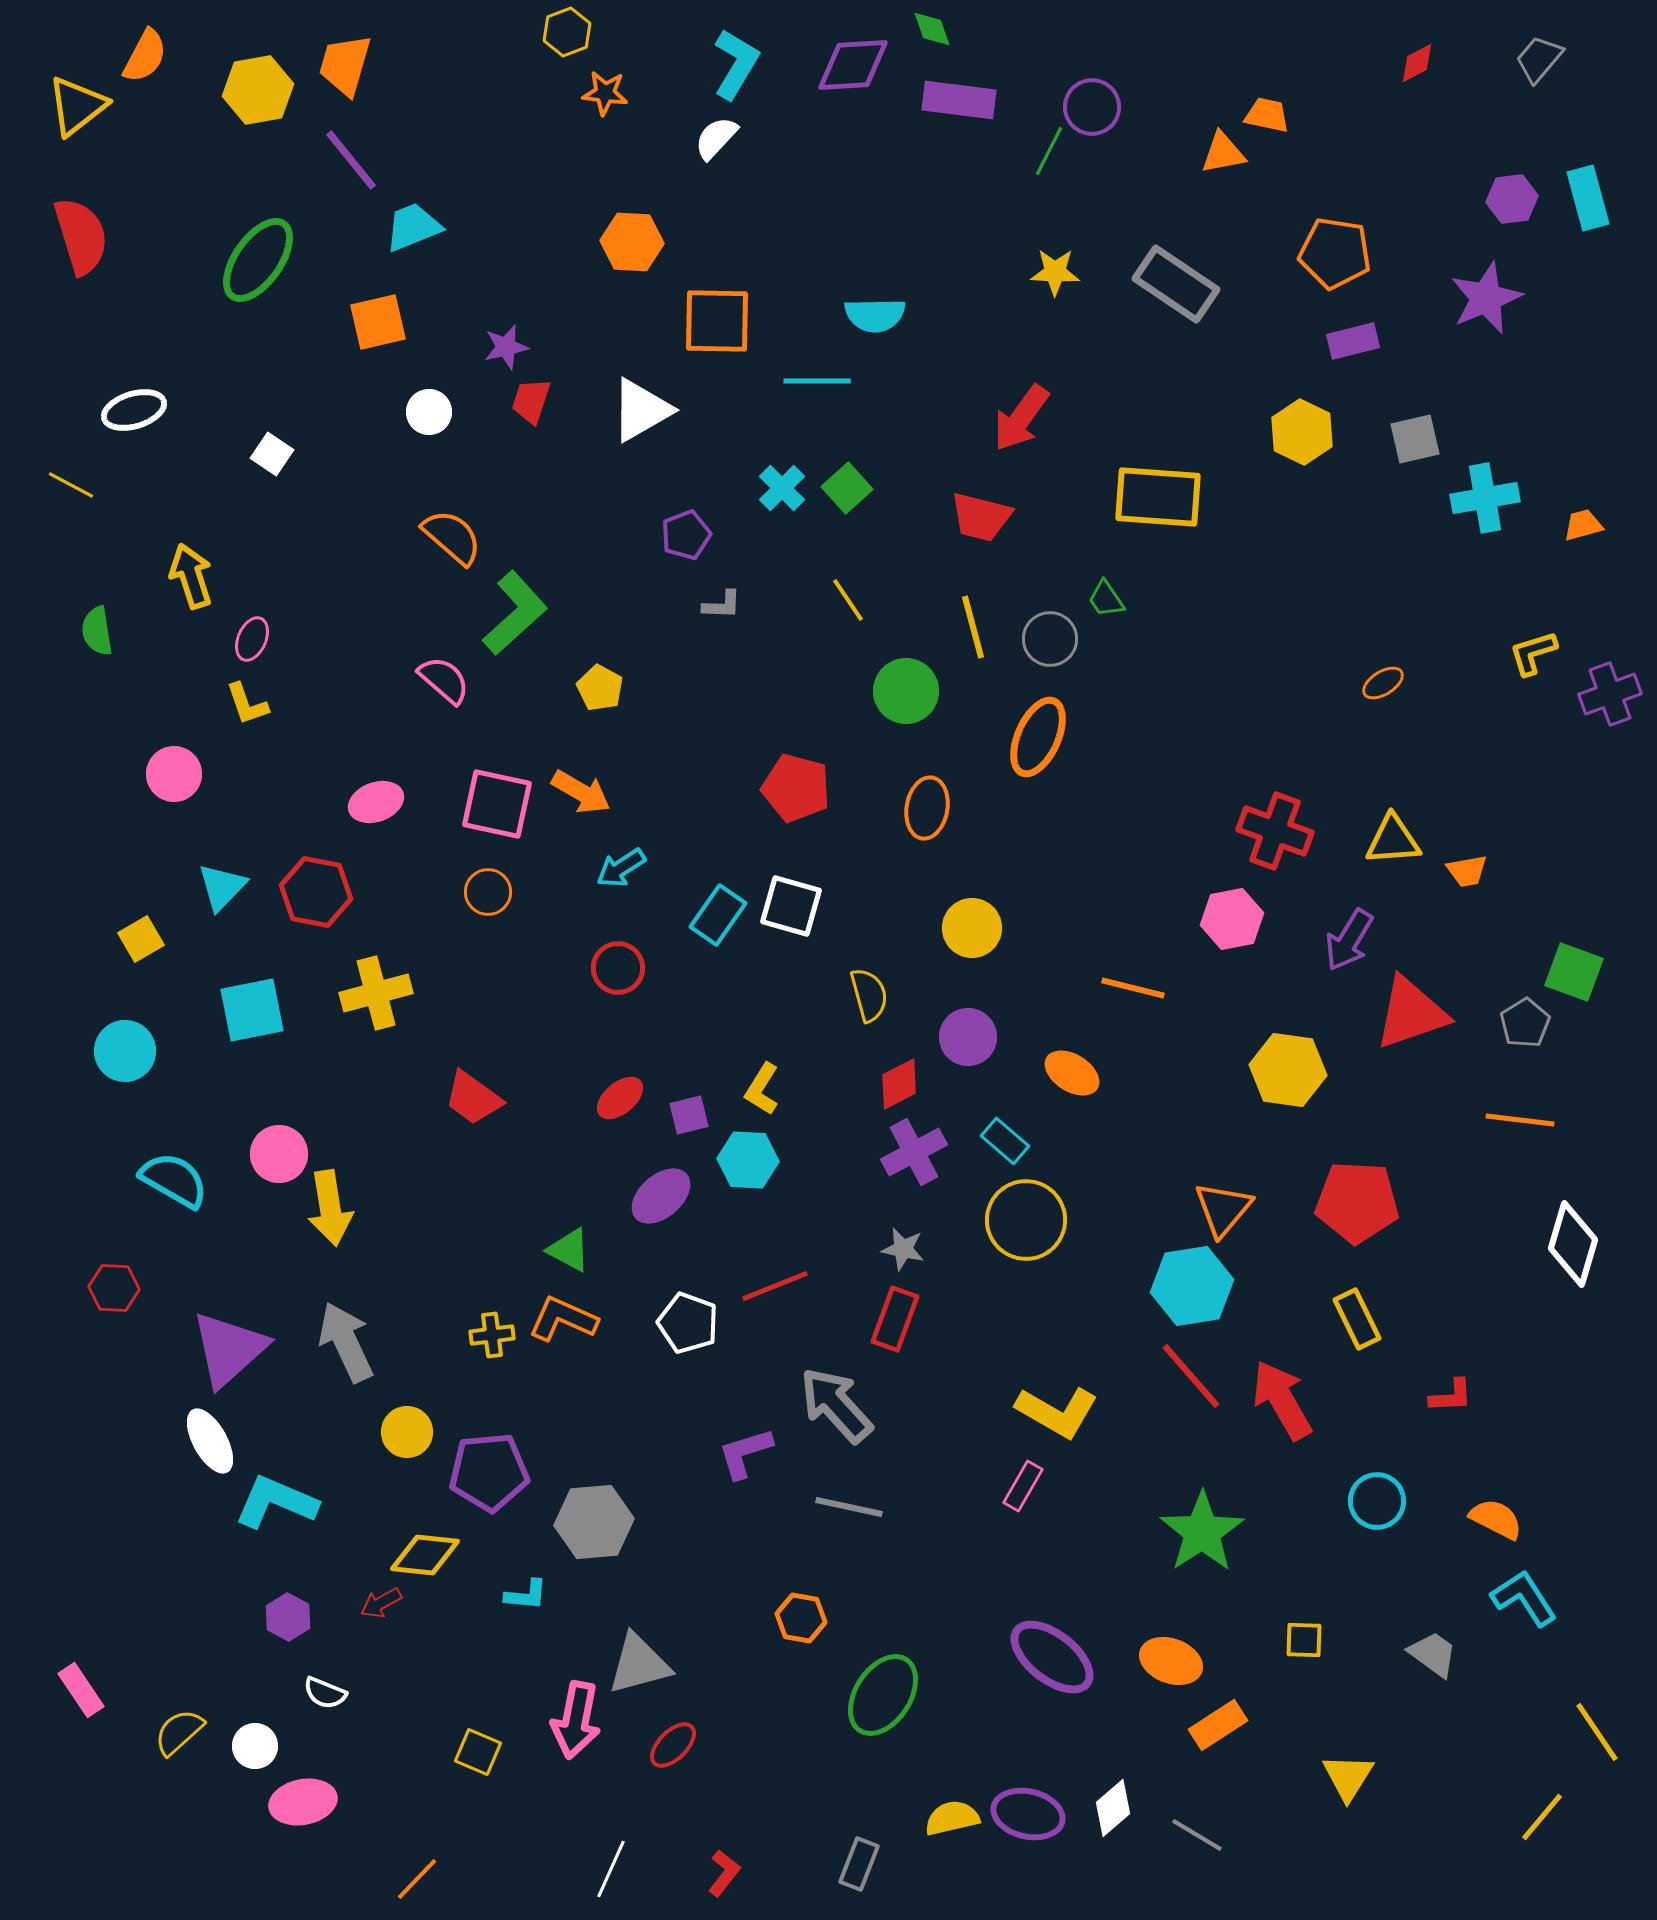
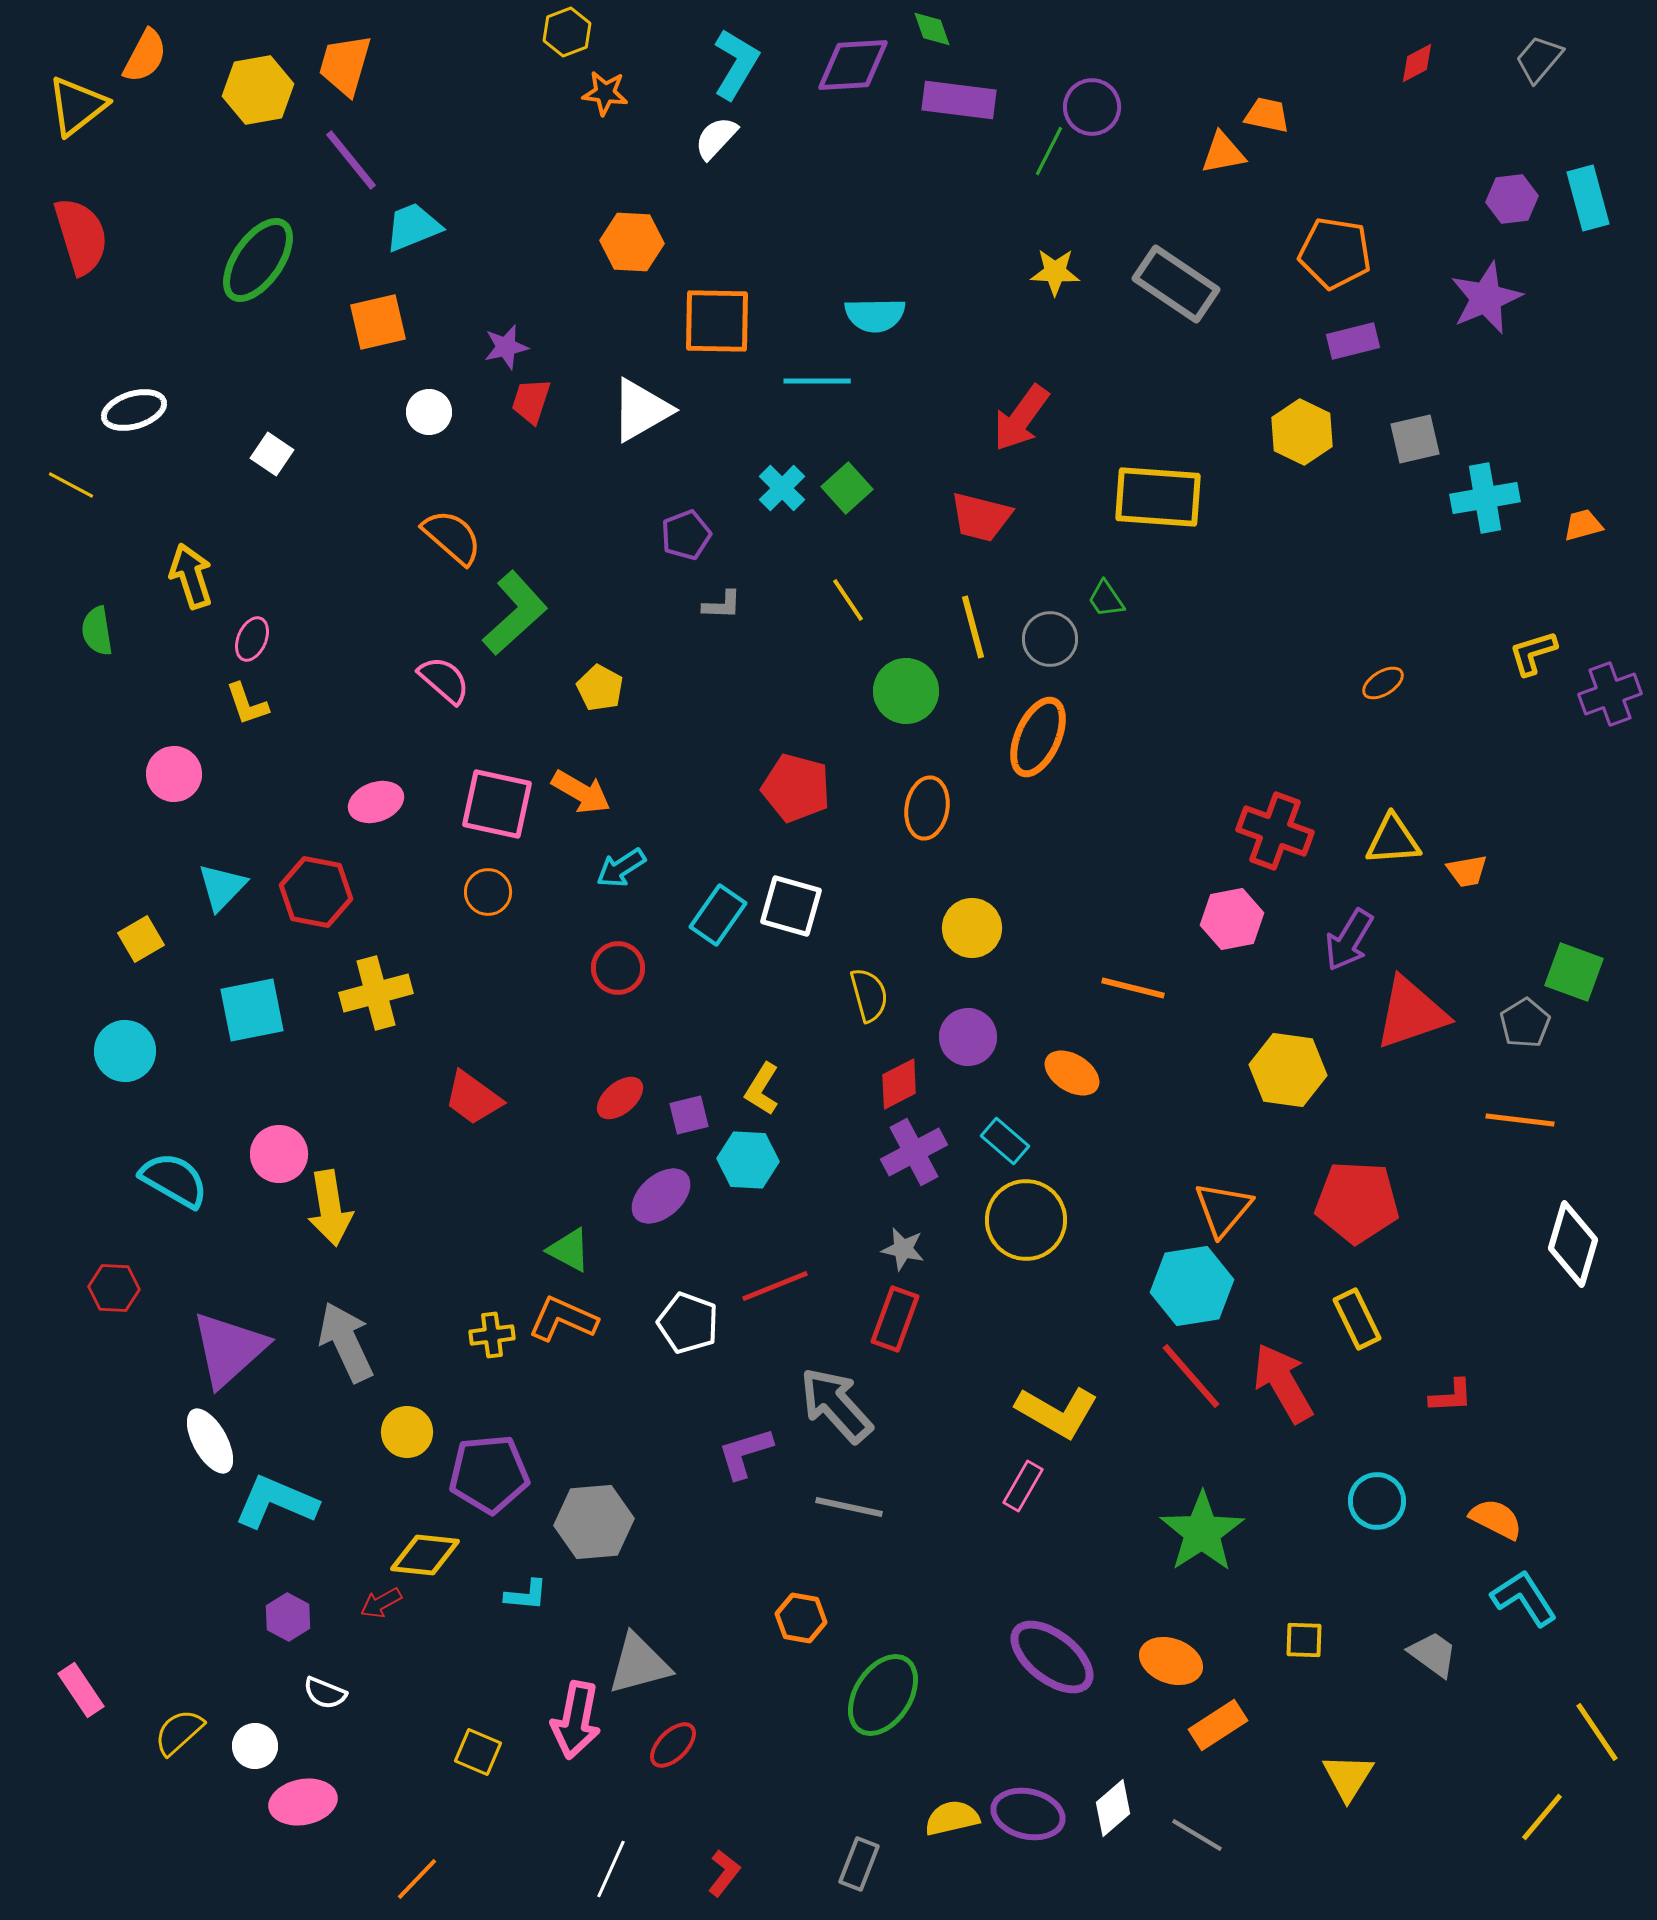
red arrow at (1282, 1400): moved 1 px right, 17 px up
purple pentagon at (489, 1472): moved 2 px down
